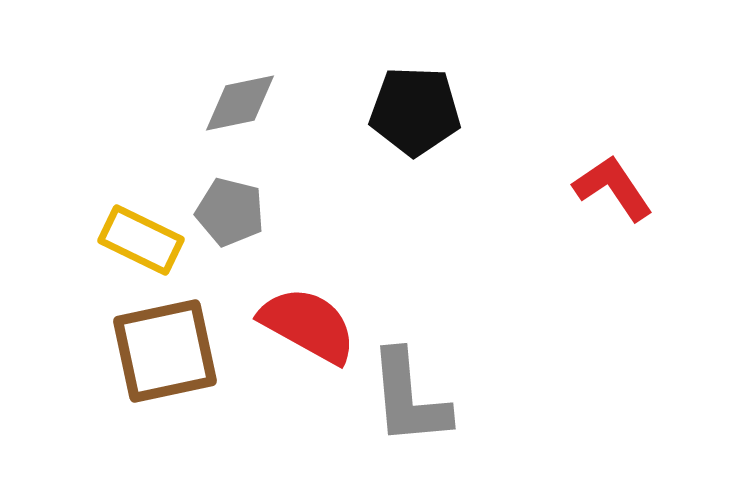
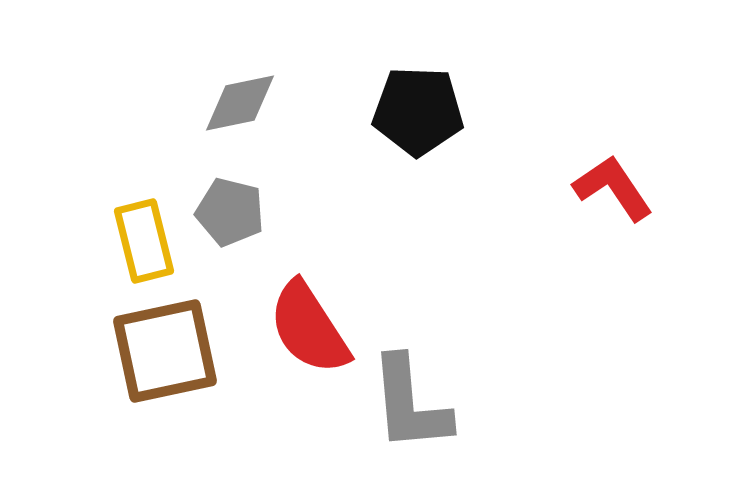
black pentagon: moved 3 px right
yellow rectangle: moved 3 px right, 1 px down; rotated 50 degrees clockwise
red semicircle: moved 1 px right, 3 px down; rotated 152 degrees counterclockwise
gray L-shape: moved 1 px right, 6 px down
